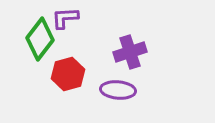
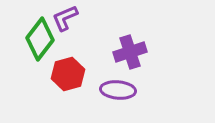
purple L-shape: rotated 20 degrees counterclockwise
